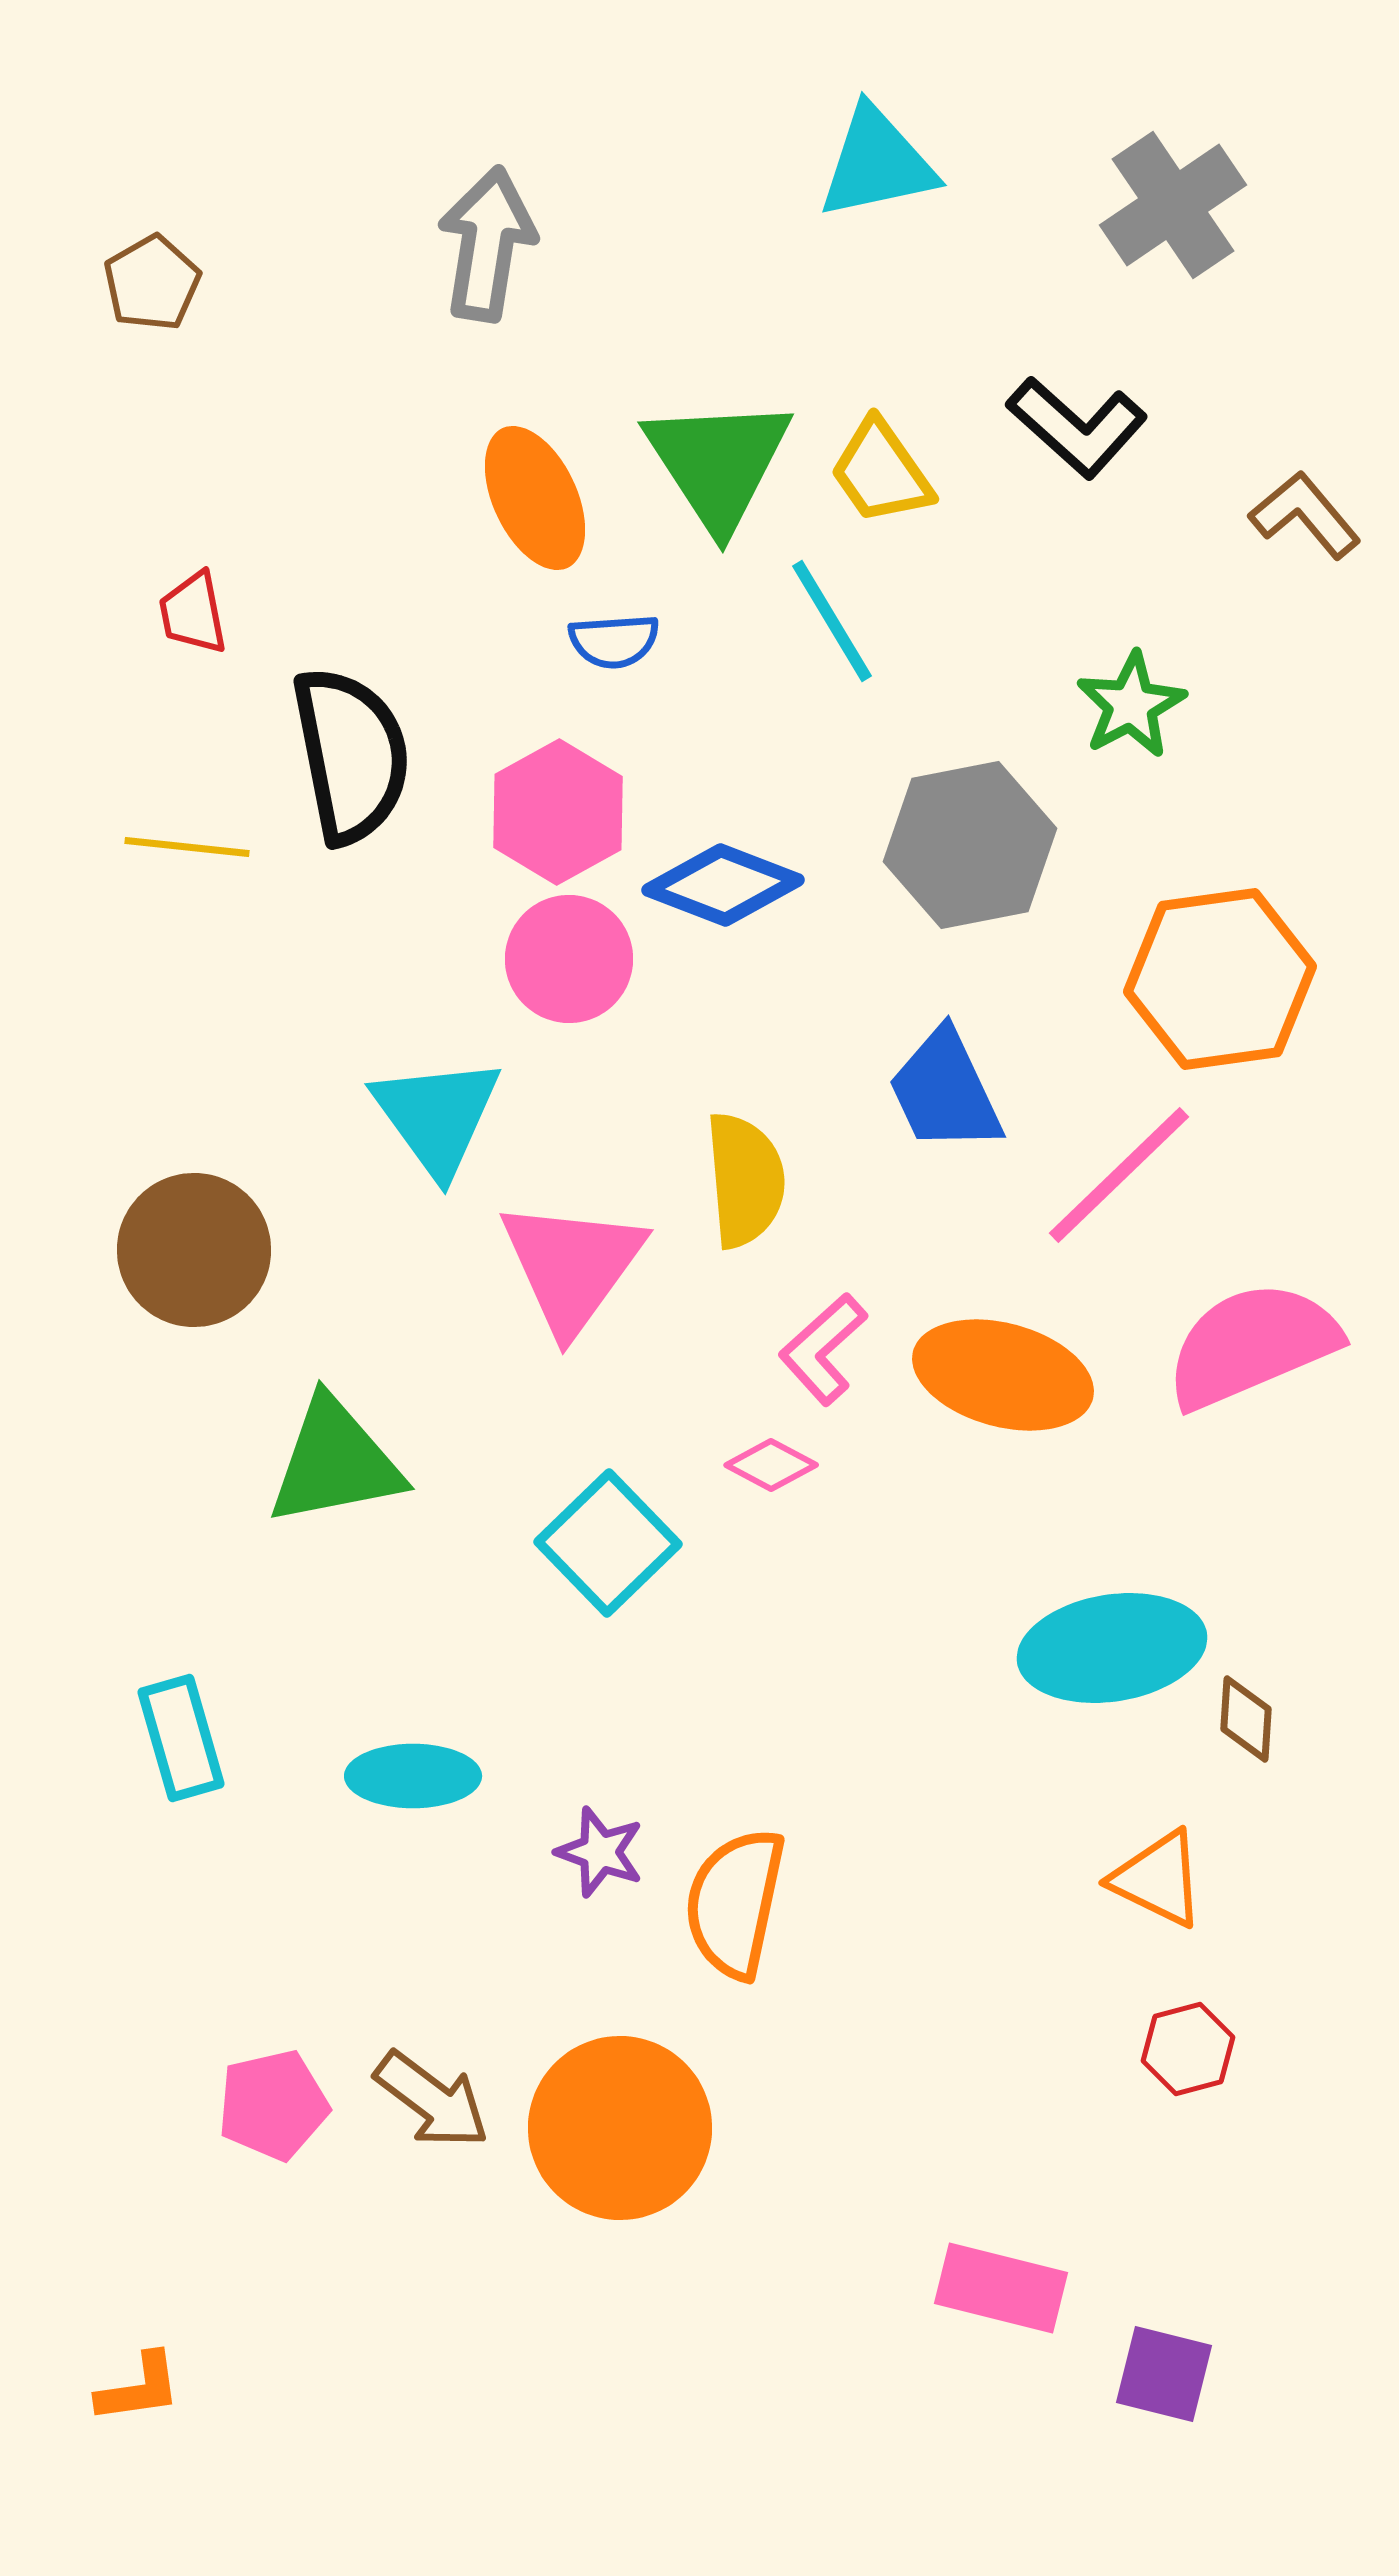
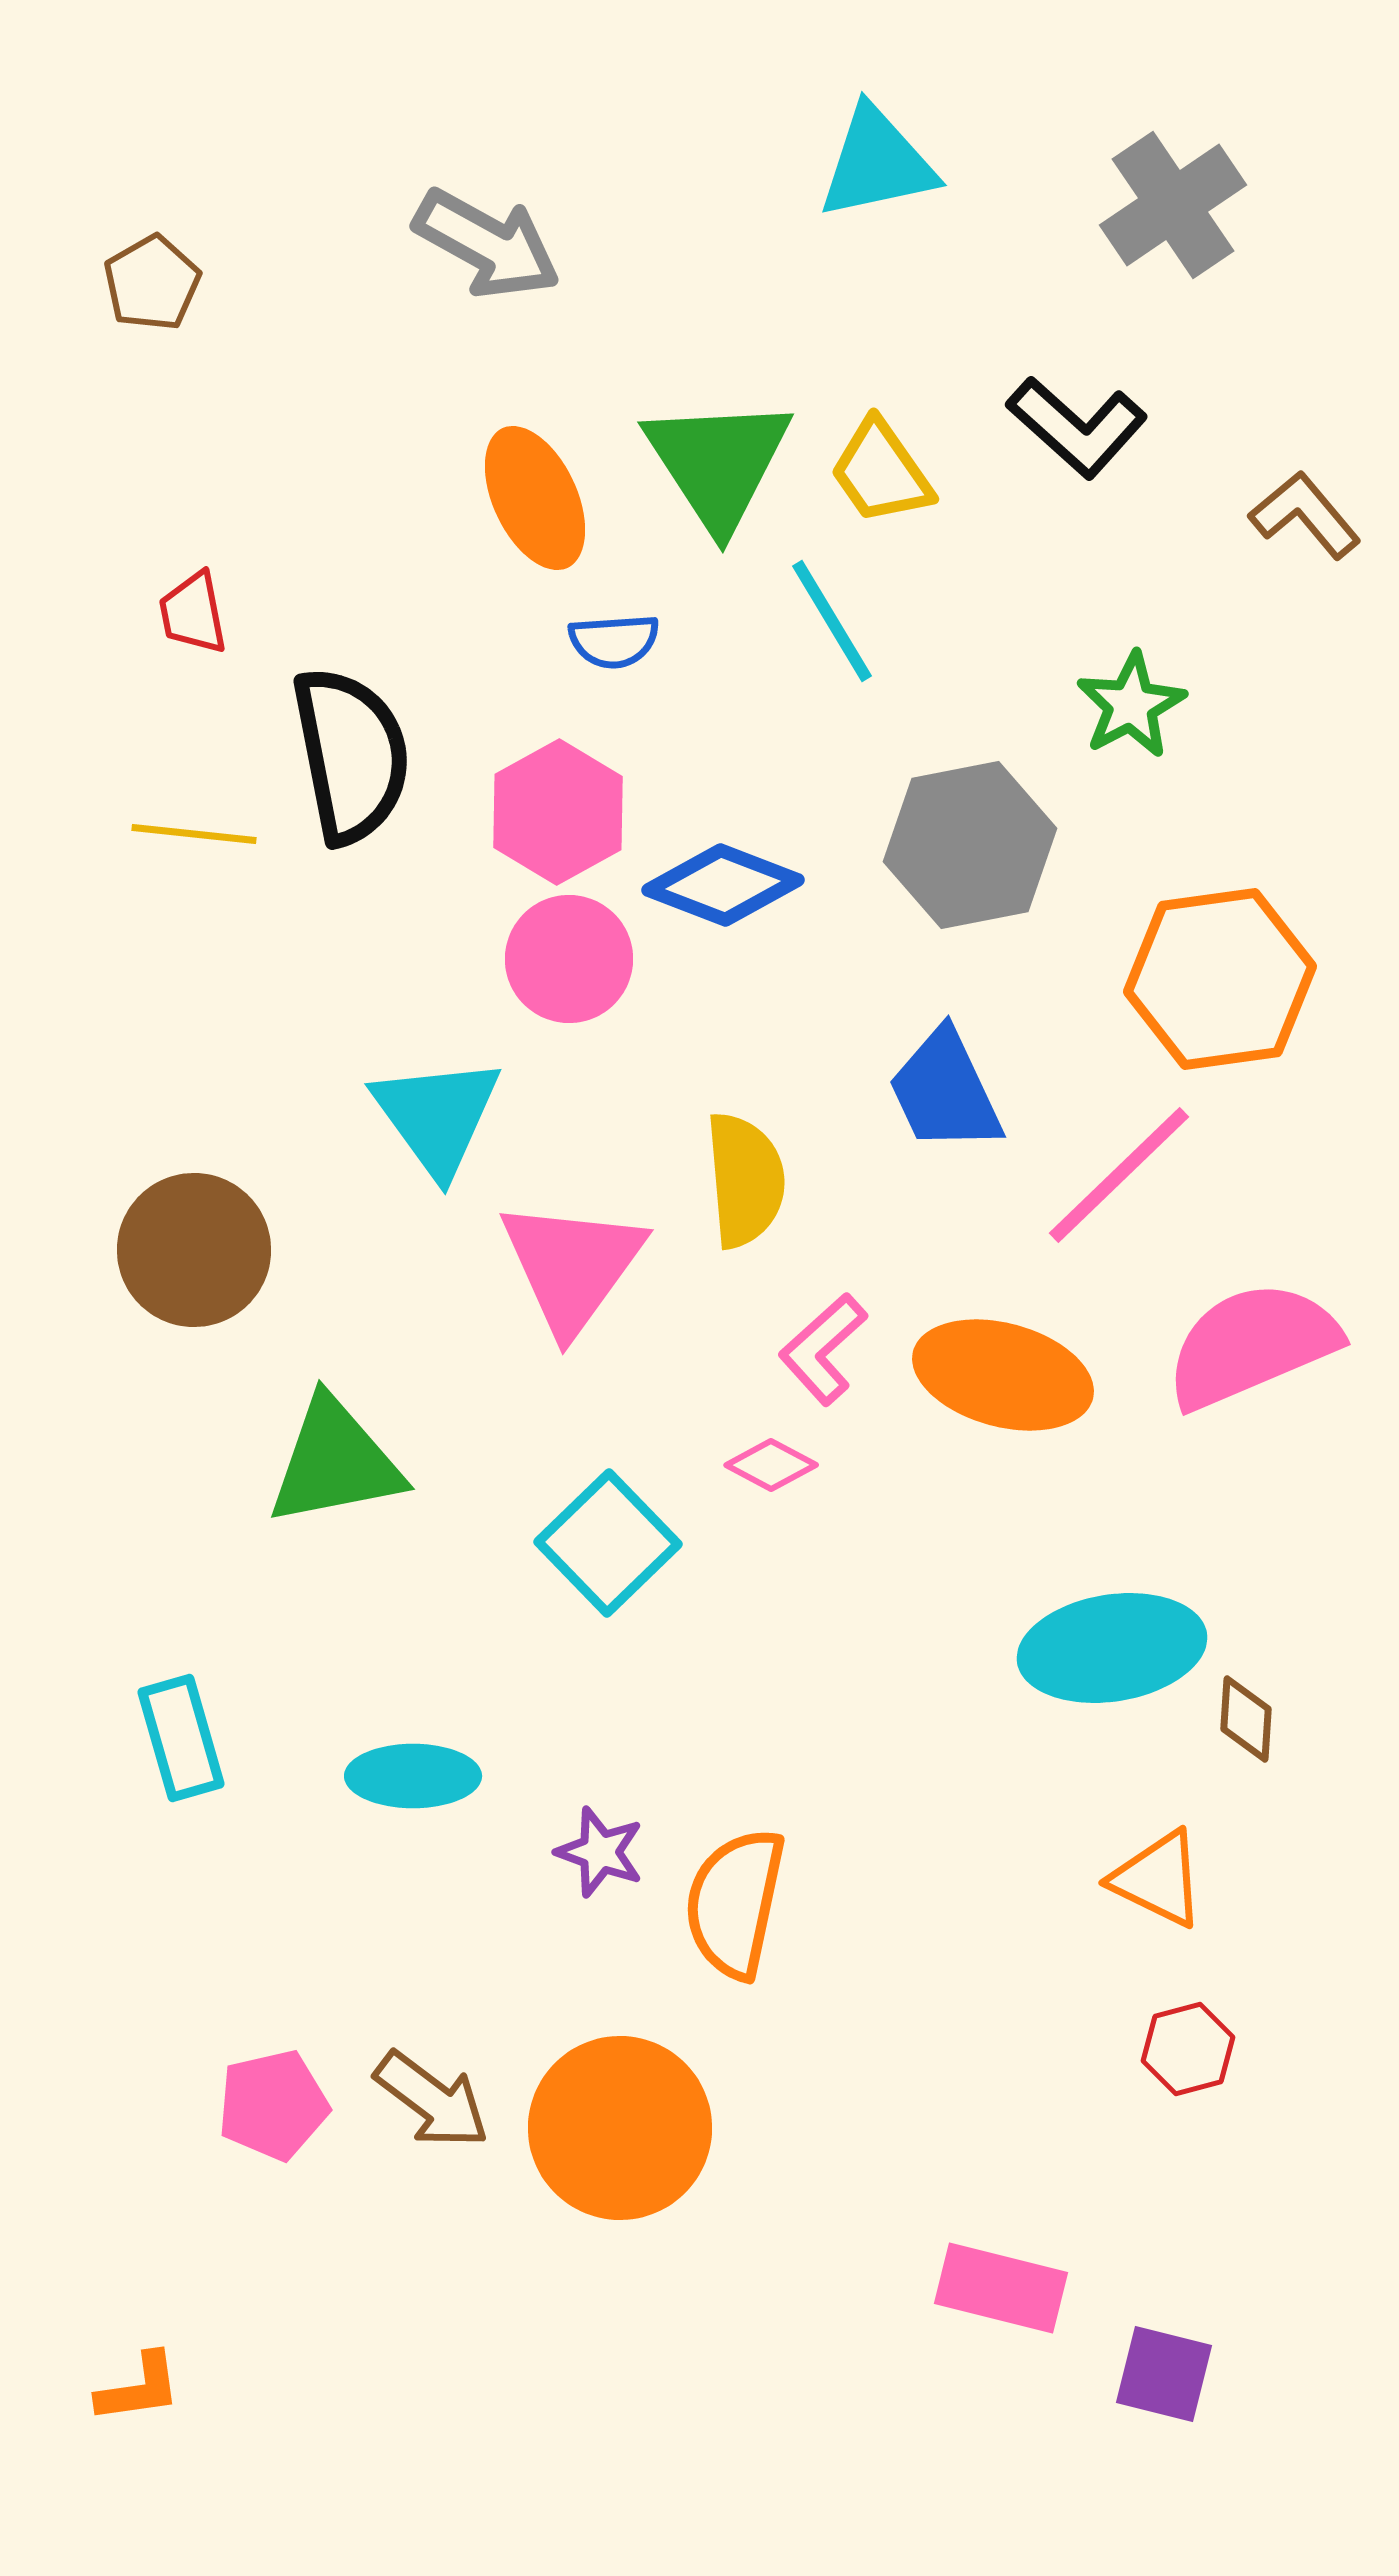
gray arrow at (487, 244): rotated 110 degrees clockwise
yellow line at (187, 847): moved 7 px right, 13 px up
